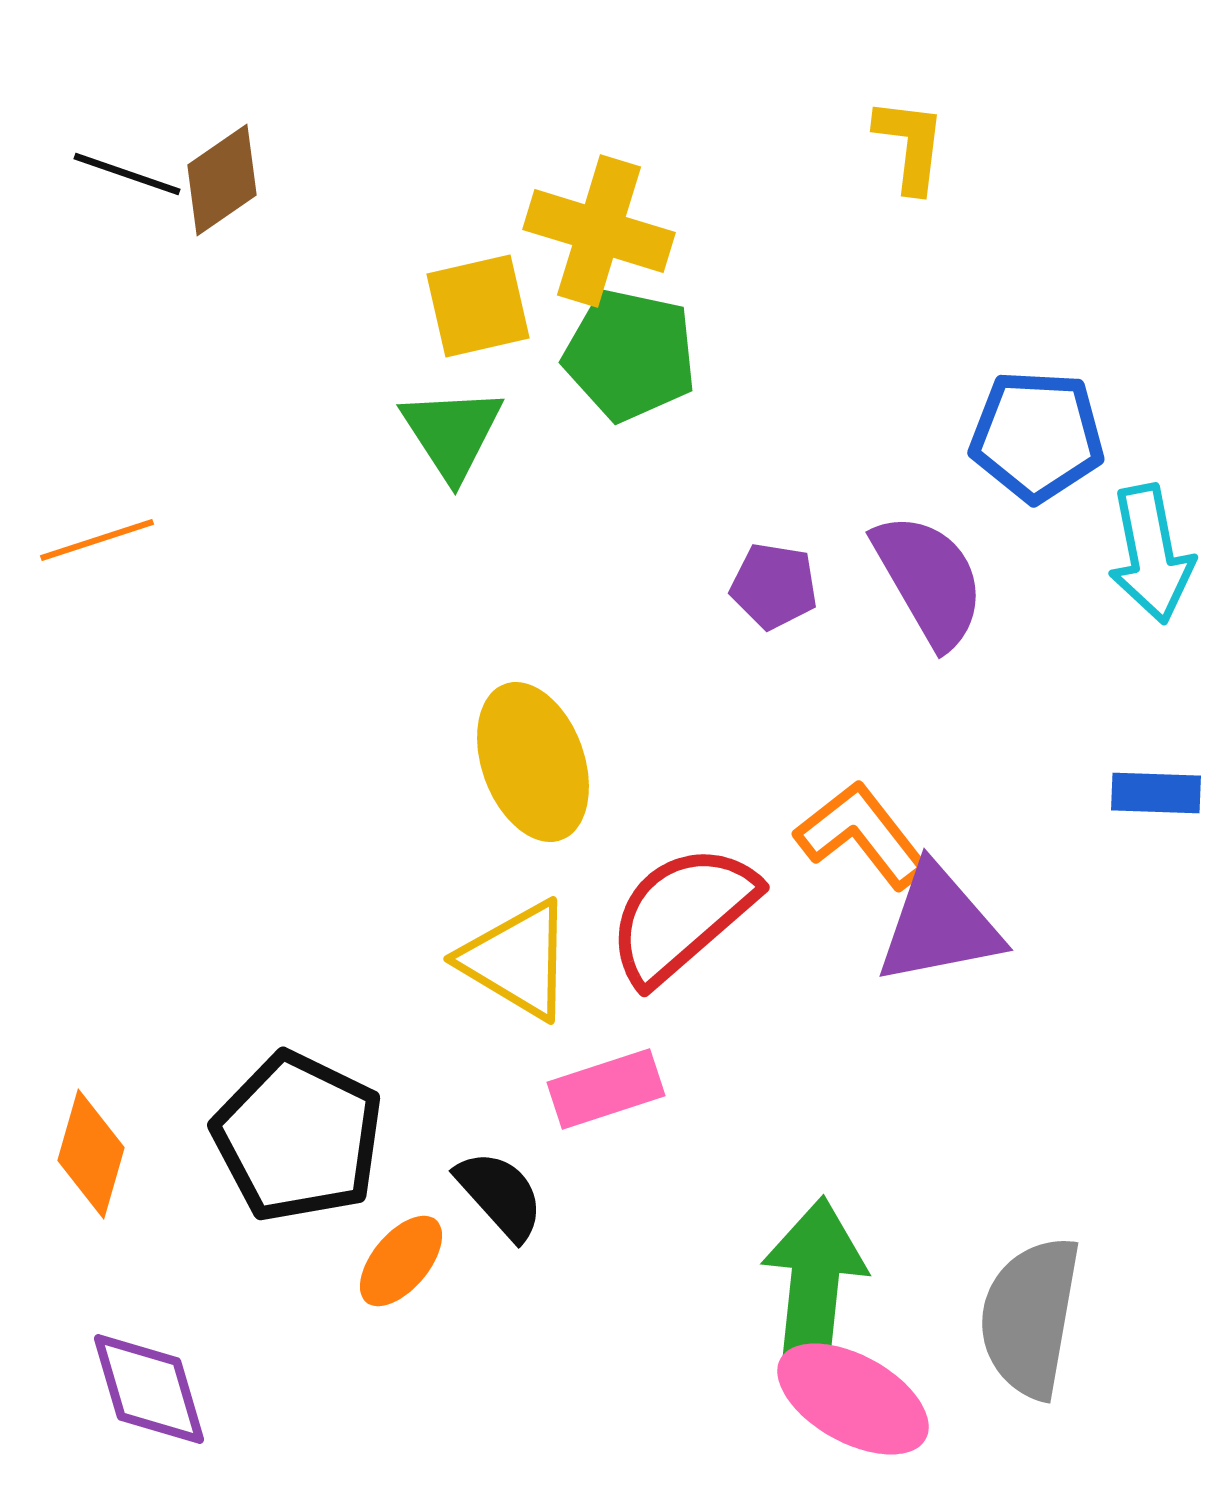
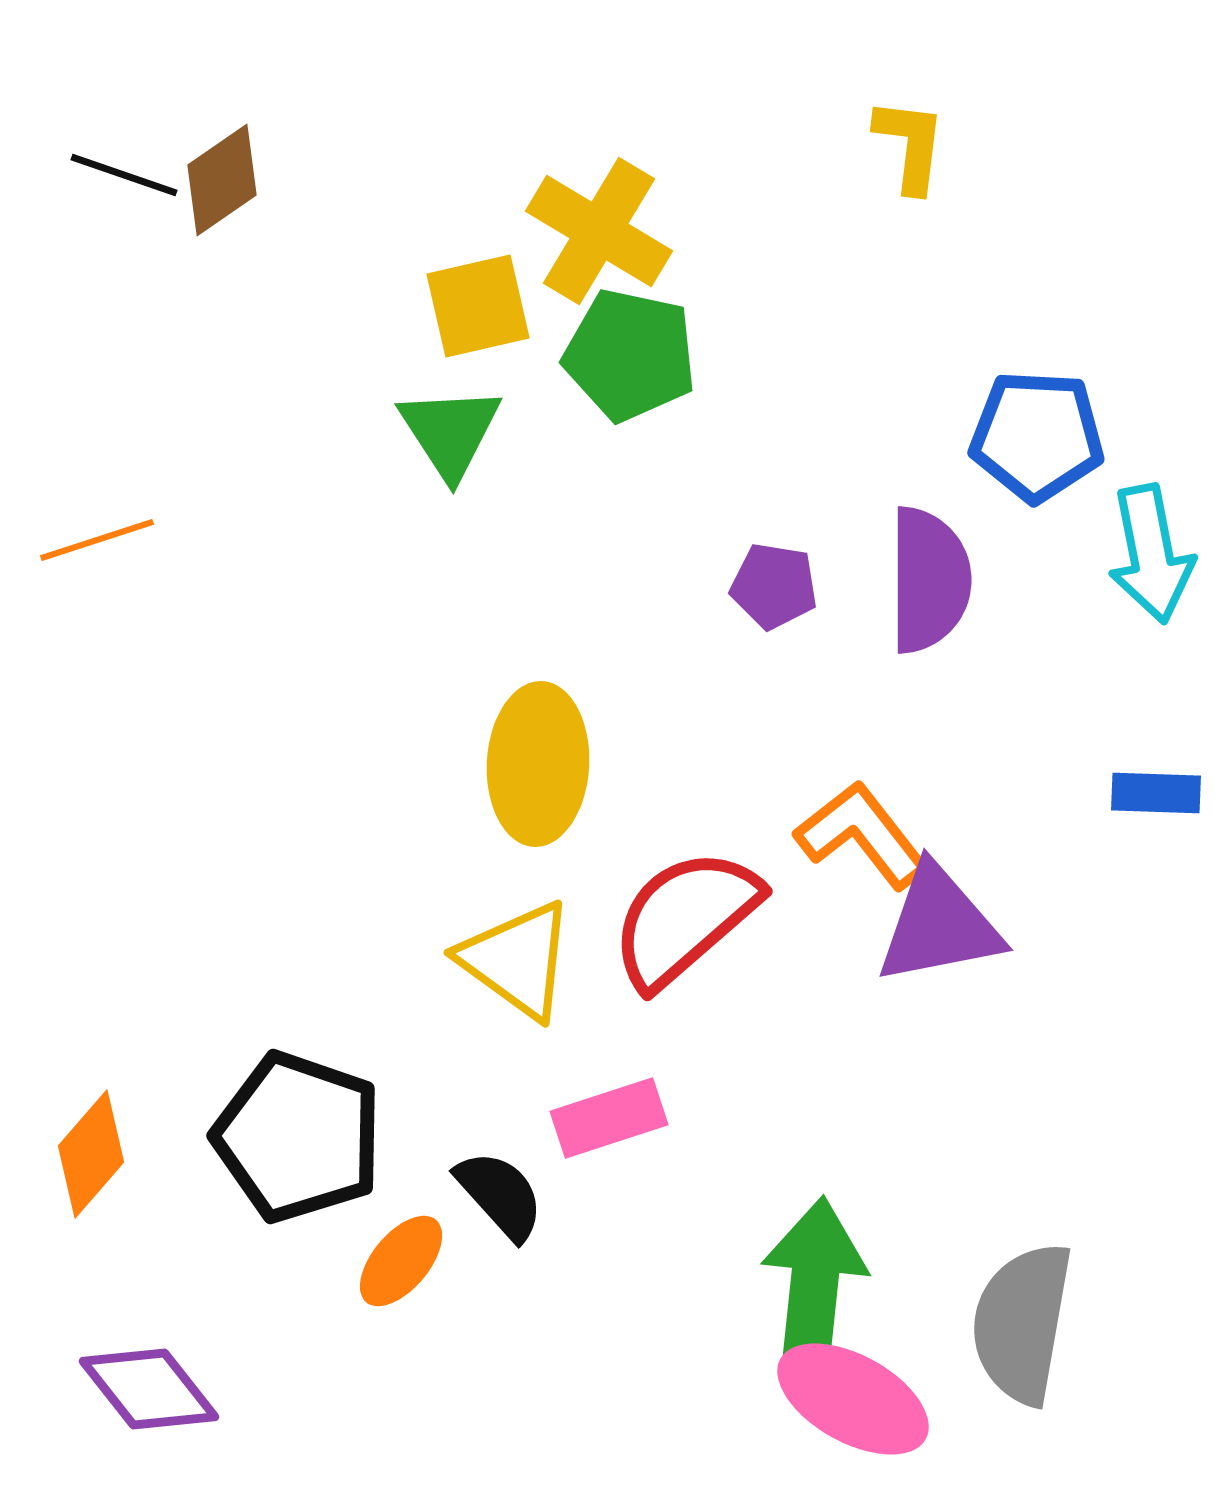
black line: moved 3 px left, 1 px down
yellow cross: rotated 14 degrees clockwise
green triangle: moved 2 px left, 1 px up
purple semicircle: rotated 30 degrees clockwise
yellow ellipse: moved 5 px right, 2 px down; rotated 23 degrees clockwise
red semicircle: moved 3 px right, 4 px down
yellow triangle: rotated 5 degrees clockwise
pink rectangle: moved 3 px right, 29 px down
black pentagon: rotated 7 degrees counterclockwise
orange diamond: rotated 25 degrees clockwise
gray semicircle: moved 8 px left, 6 px down
purple diamond: rotated 22 degrees counterclockwise
